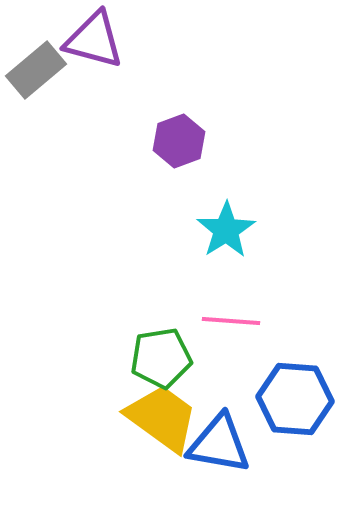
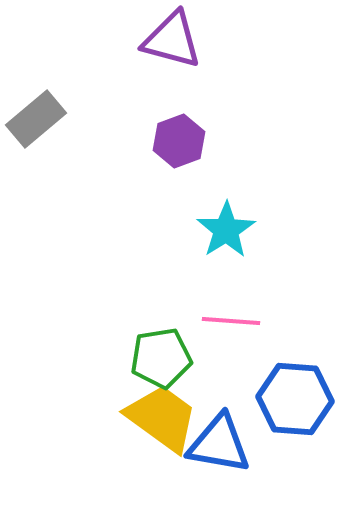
purple triangle: moved 78 px right
gray rectangle: moved 49 px down
